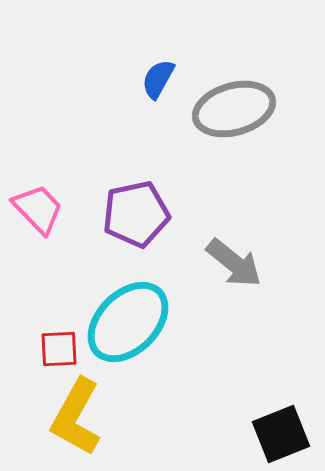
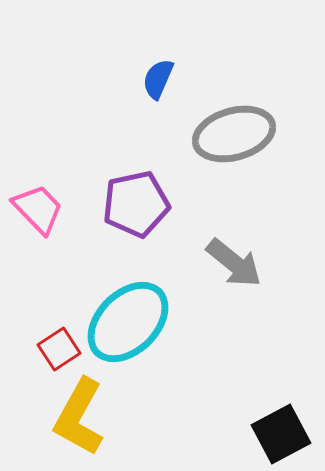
blue semicircle: rotated 6 degrees counterclockwise
gray ellipse: moved 25 px down
purple pentagon: moved 10 px up
red square: rotated 30 degrees counterclockwise
yellow L-shape: moved 3 px right
black square: rotated 6 degrees counterclockwise
